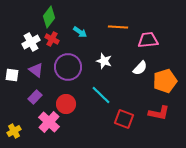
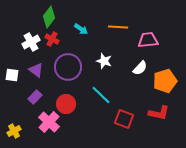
cyan arrow: moved 1 px right, 3 px up
